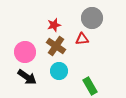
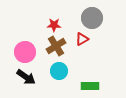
red star: rotated 16 degrees clockwise
red triangle: rotated 24 degrees counterclockwise
brown cross: rotated 24 degrees clockwise
black arrow: moved 1 px left
green rectangle: rotated 60 degrees counterclockwise
